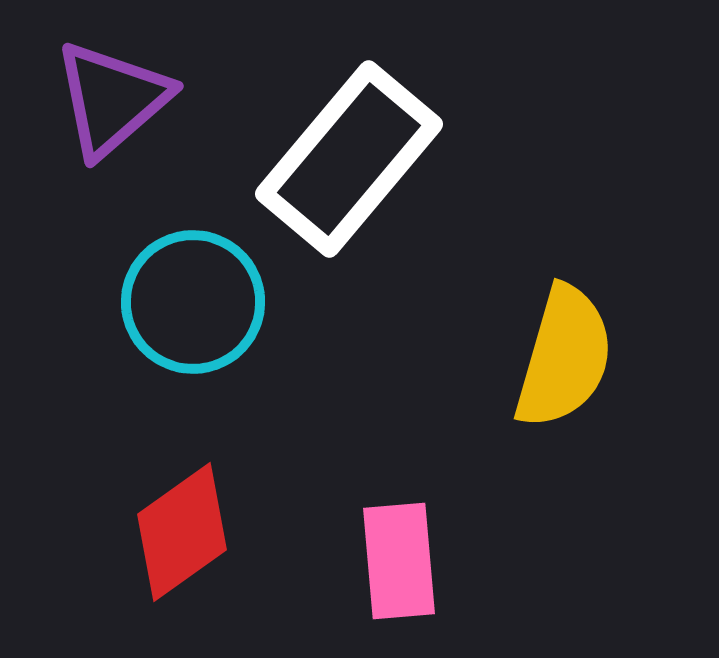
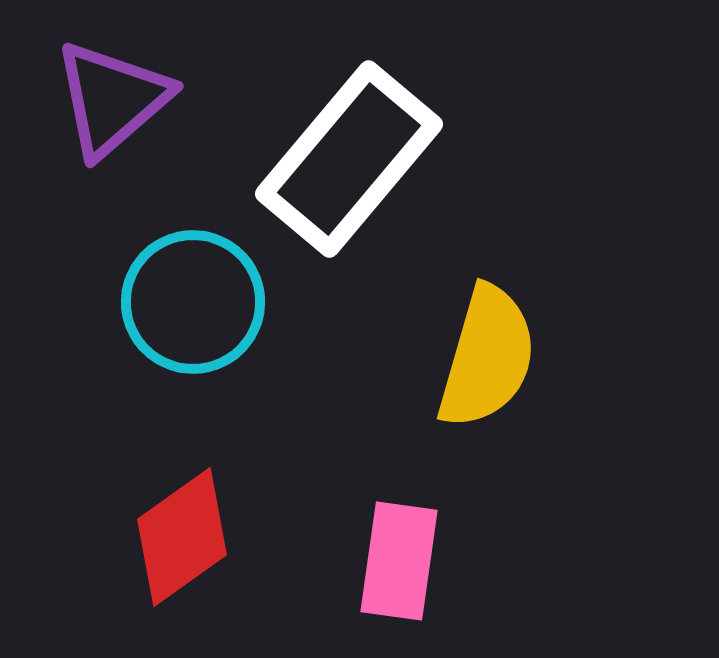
yellow semicircle: moved 77 px left
red diamond: moved 5 px down
pink rectangle: rotated 13 degrees clockwise
